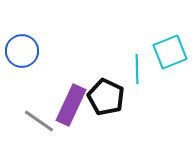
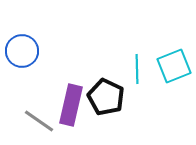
cyan square: moved 4 px right, 14 px down
purple rectangle: rotated 12 degrees counterclockwise
